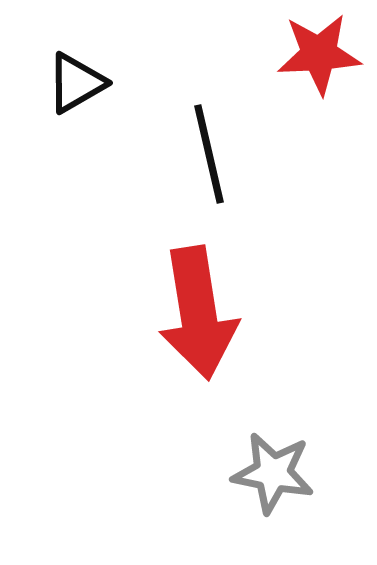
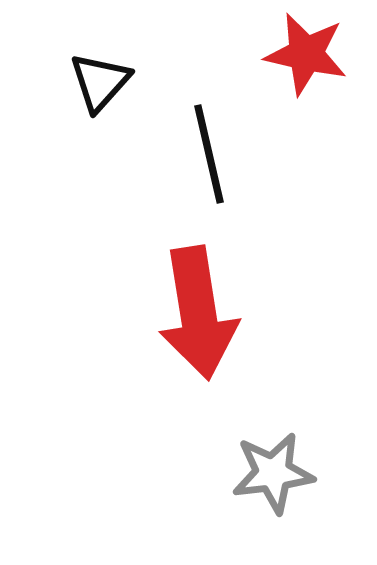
red star: moved 13 px left; rotated 16 degrees clockwise
black triangle: moved 24 px right, 1 px up; rotated 18 degrees counterclockwise
gray star: rotated 18 degrees counterclockwise
